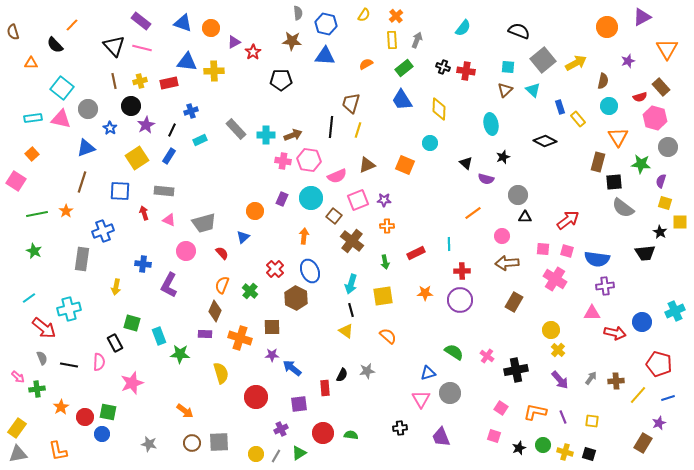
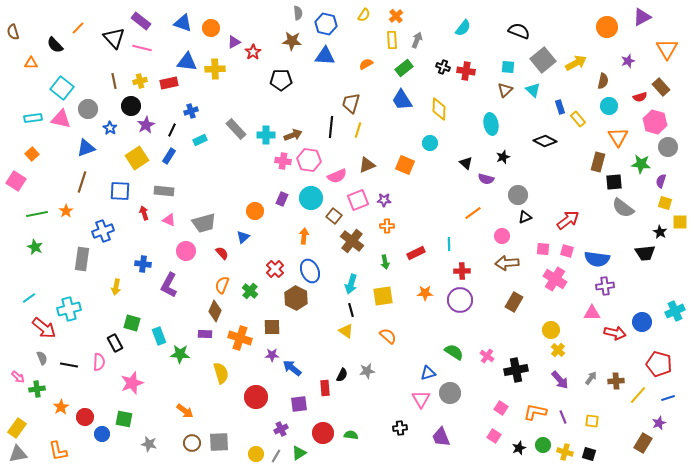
orange line at (72, 25): moved 6 px right, 3 px down
black triangle at (114, 46): moved 8 px up
yellow cross at (214, 71): moved 1 px right, 2 px up
pink hexagon at (655, 118): moved 4 px down
black triangle at (525, 217): rotated 24 degrees counterclockwise
green star at (34, 251): moved 1 px right, 4 px up
green square at (108, 412): moved 16 px right, 7 px down
pink square at (494, 436): rotated 16 degrees clockwise
